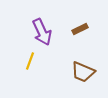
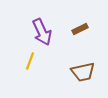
brown trapezoid: rotated 35 degrees counterclockwise
